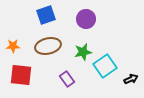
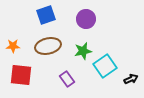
green star: moved 1 px up
